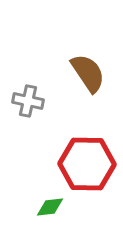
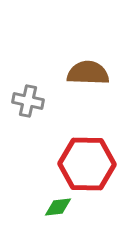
brown semicircle: rotated 54 degrees counterclockwise
green diamond: moved 8 px right
